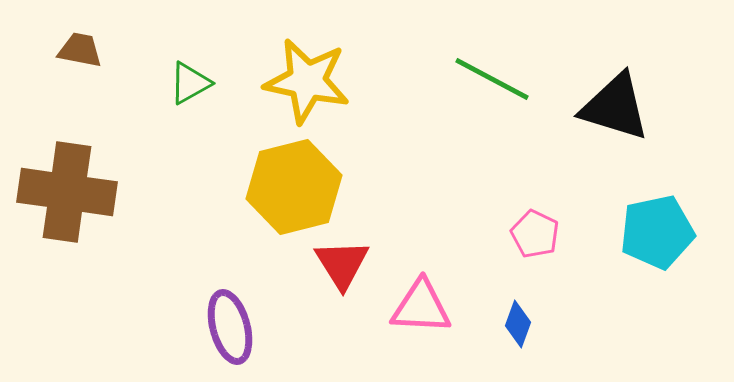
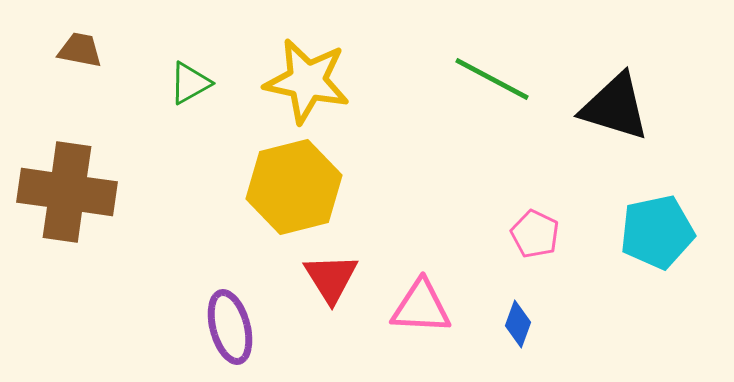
red triangle: moved 11 px left, 14 px down
